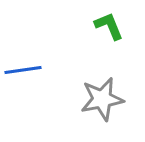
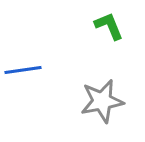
gray star: moved 2 px down
